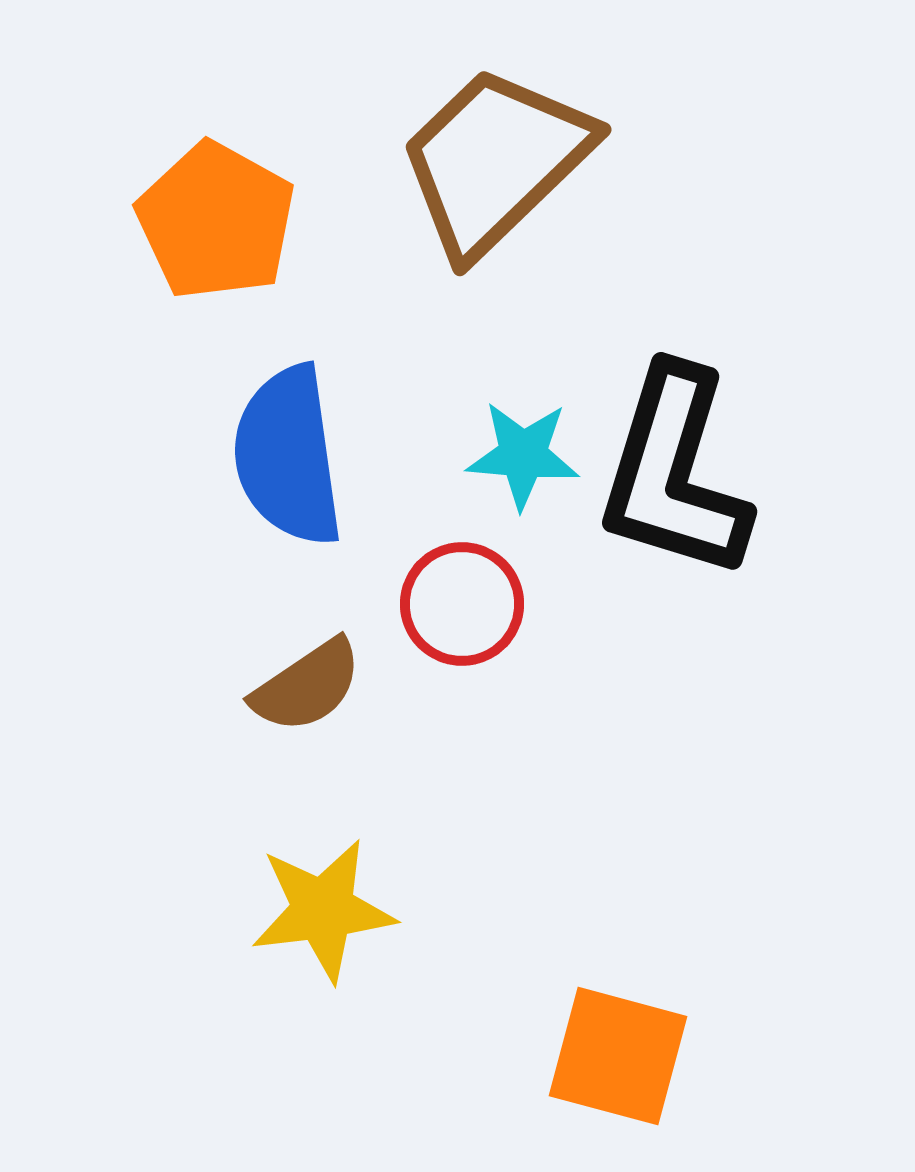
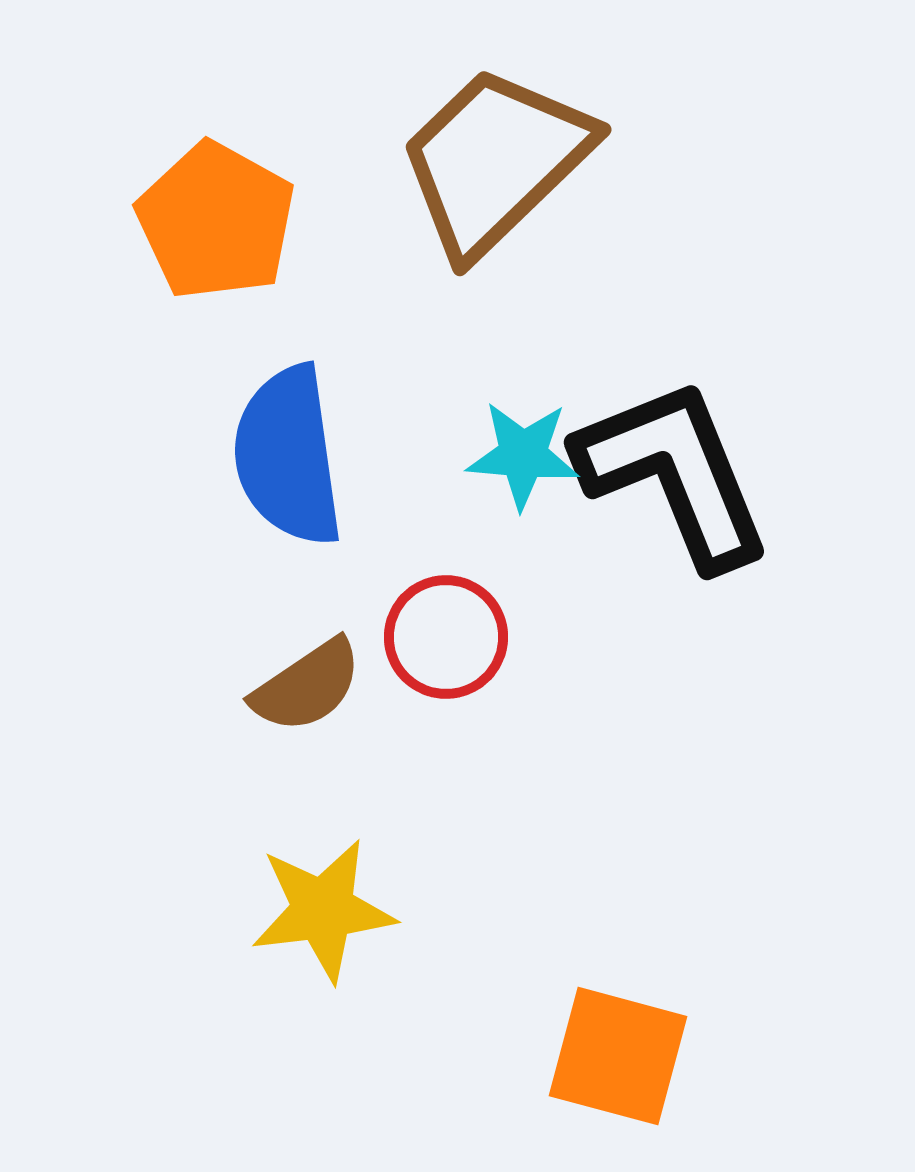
black L-shape: rotated 141 degrees clockwise
red circle: moved 16 px left, 33 px down
